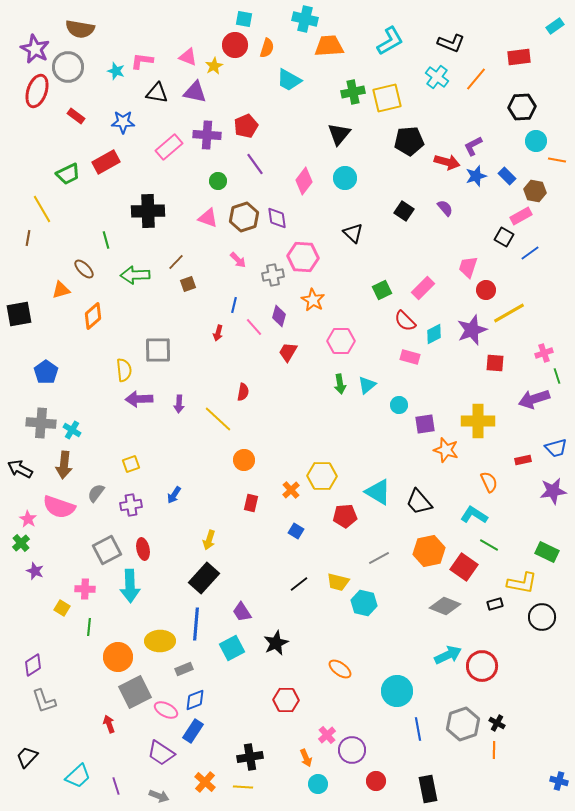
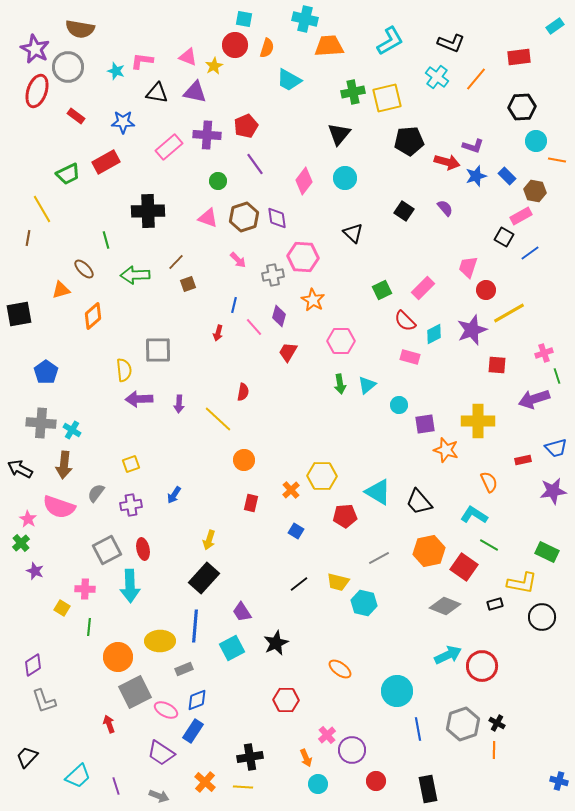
purple L-shape at (473, 146): rotated 135 degrees counterclockwise
red square at (495, 363): moved 2 px right, 2 px down
blue line at (196, 624): moved 1 px left, 2 px down
blue diamond at (195, 700): moved 2 px right
